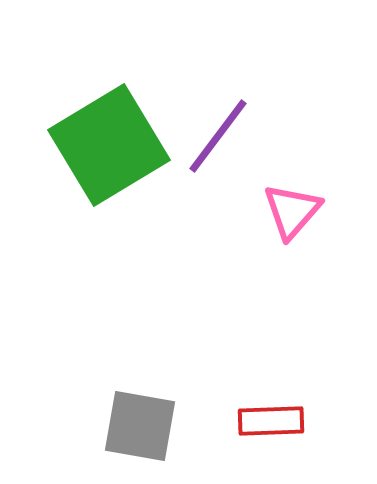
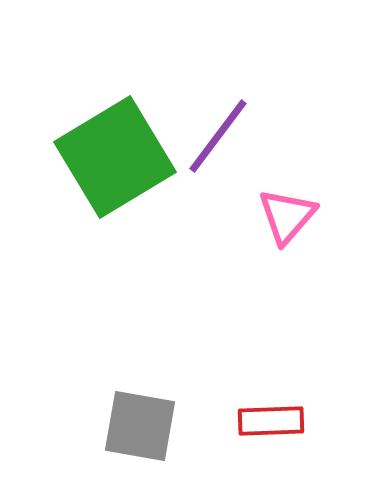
green square: moved 6 px right, 12 px down
pink triangle: moved 5 px left, 5 px down
